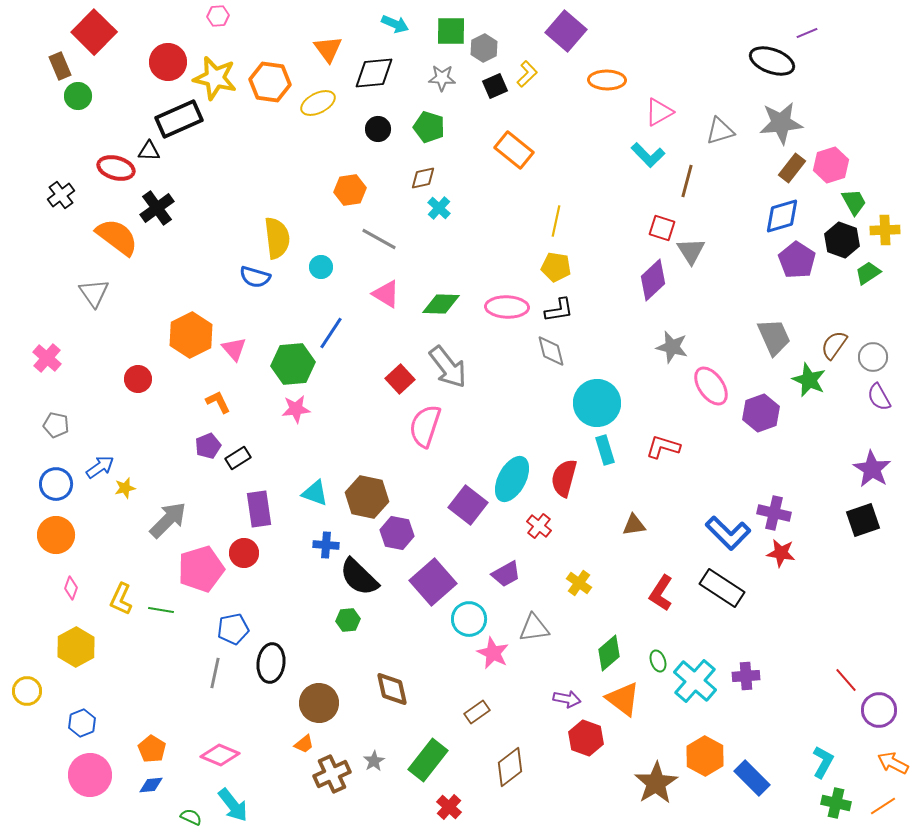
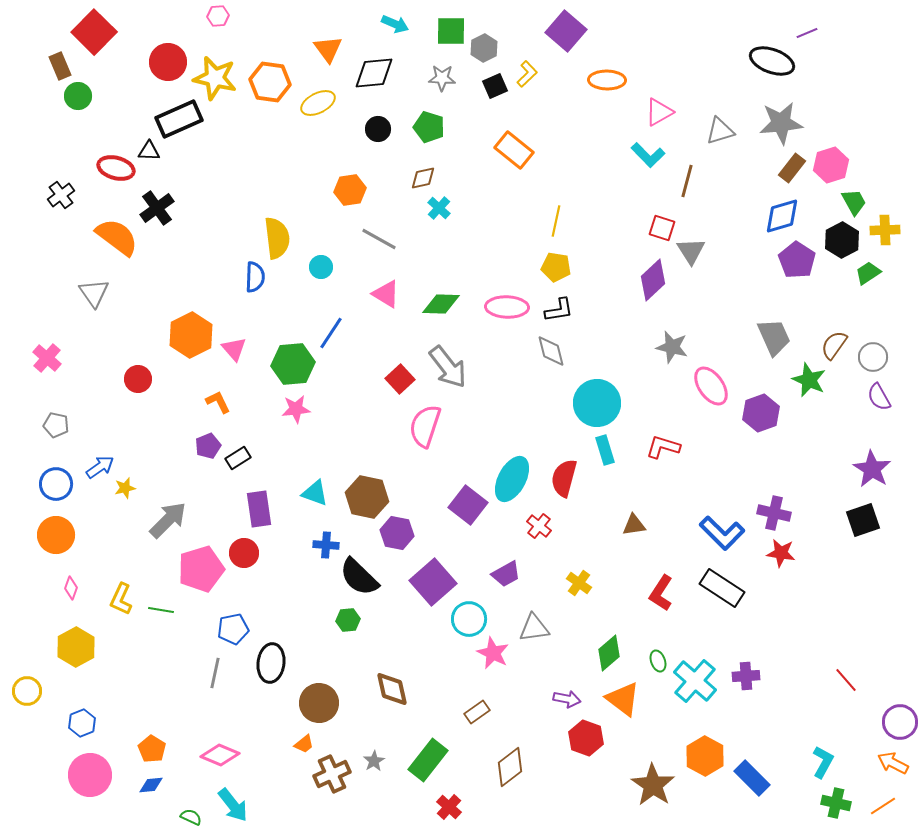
black hexagon at (842, 240): rotated 12 degrees clockwise
blue semicircle at (255, 277): rotated 104 degrees counterclockwise
blue L-shape at (728, 533): moved 6 px left
purple circle at (879, 710): moved 21 px right, 12 px down
brown star at (656, 783): moved 3 px left, 2 px down; rotated 6 degrees counterclockwise
